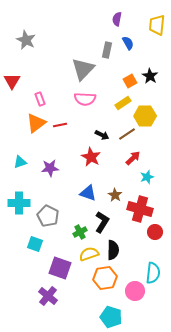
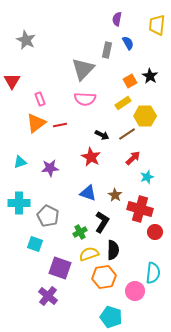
orange hexagon: moved 1 px left, 1 px up
